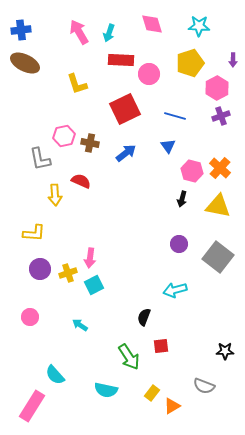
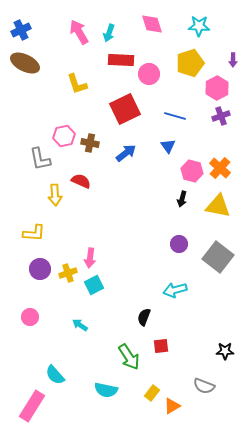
blue cross at (21, 30): rotated 18 degrees counterclockwise
